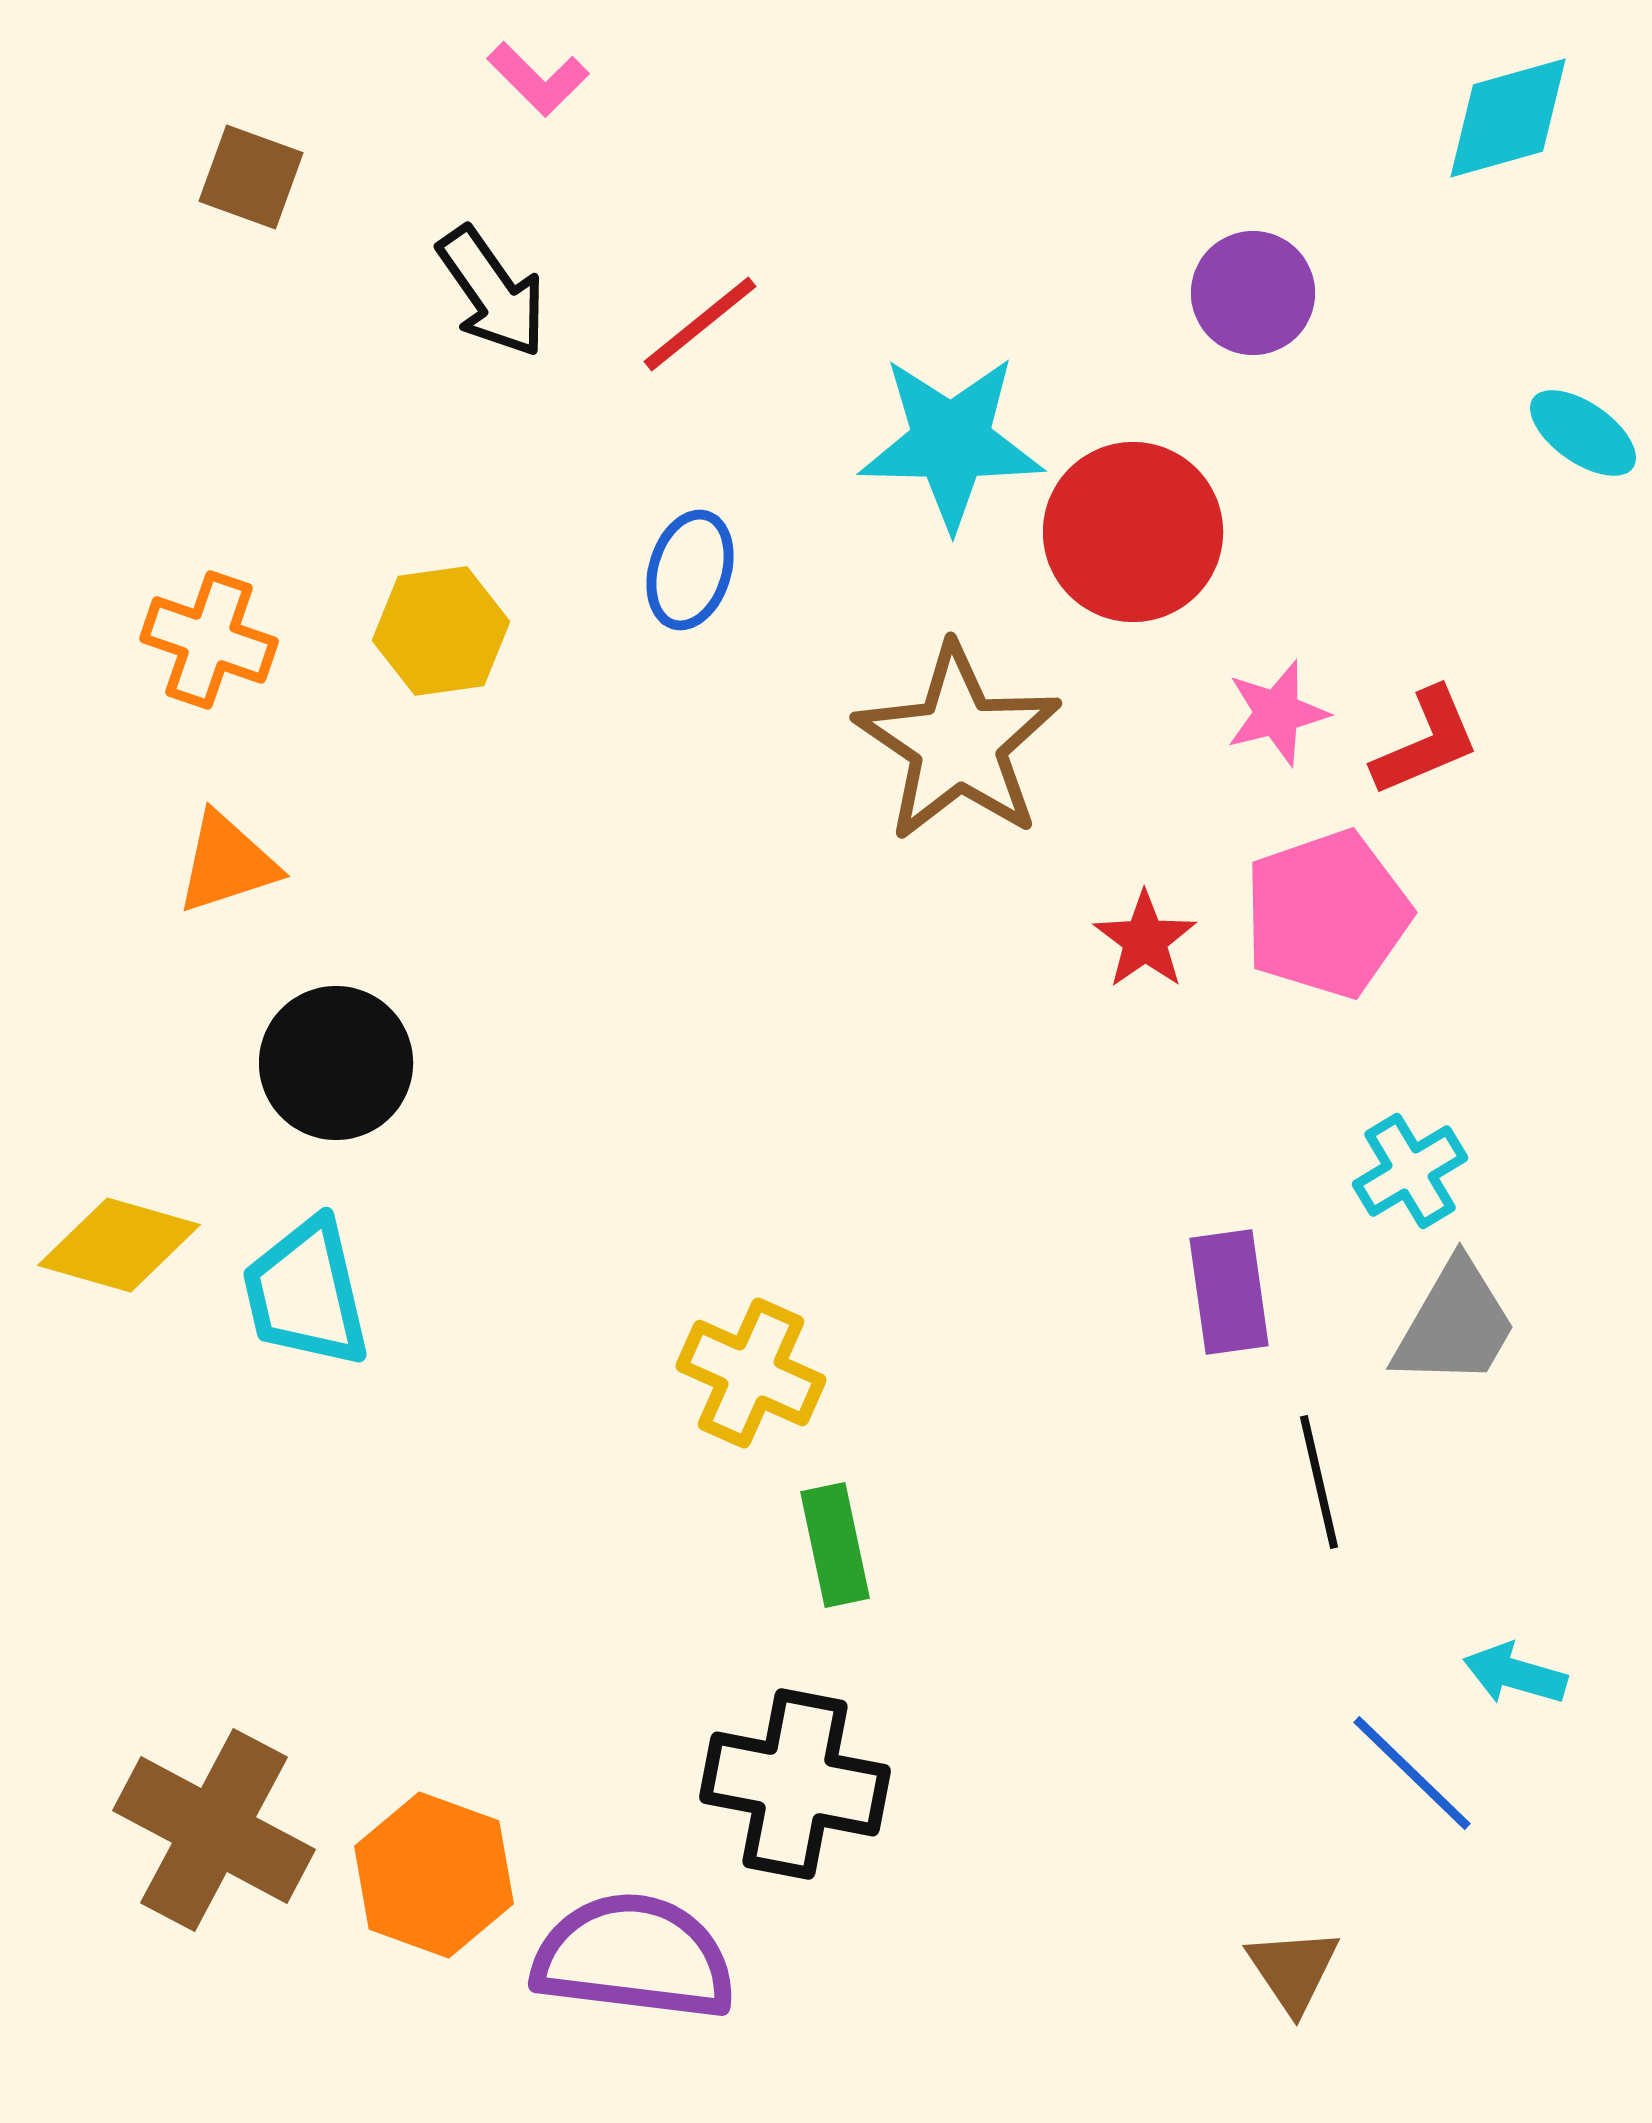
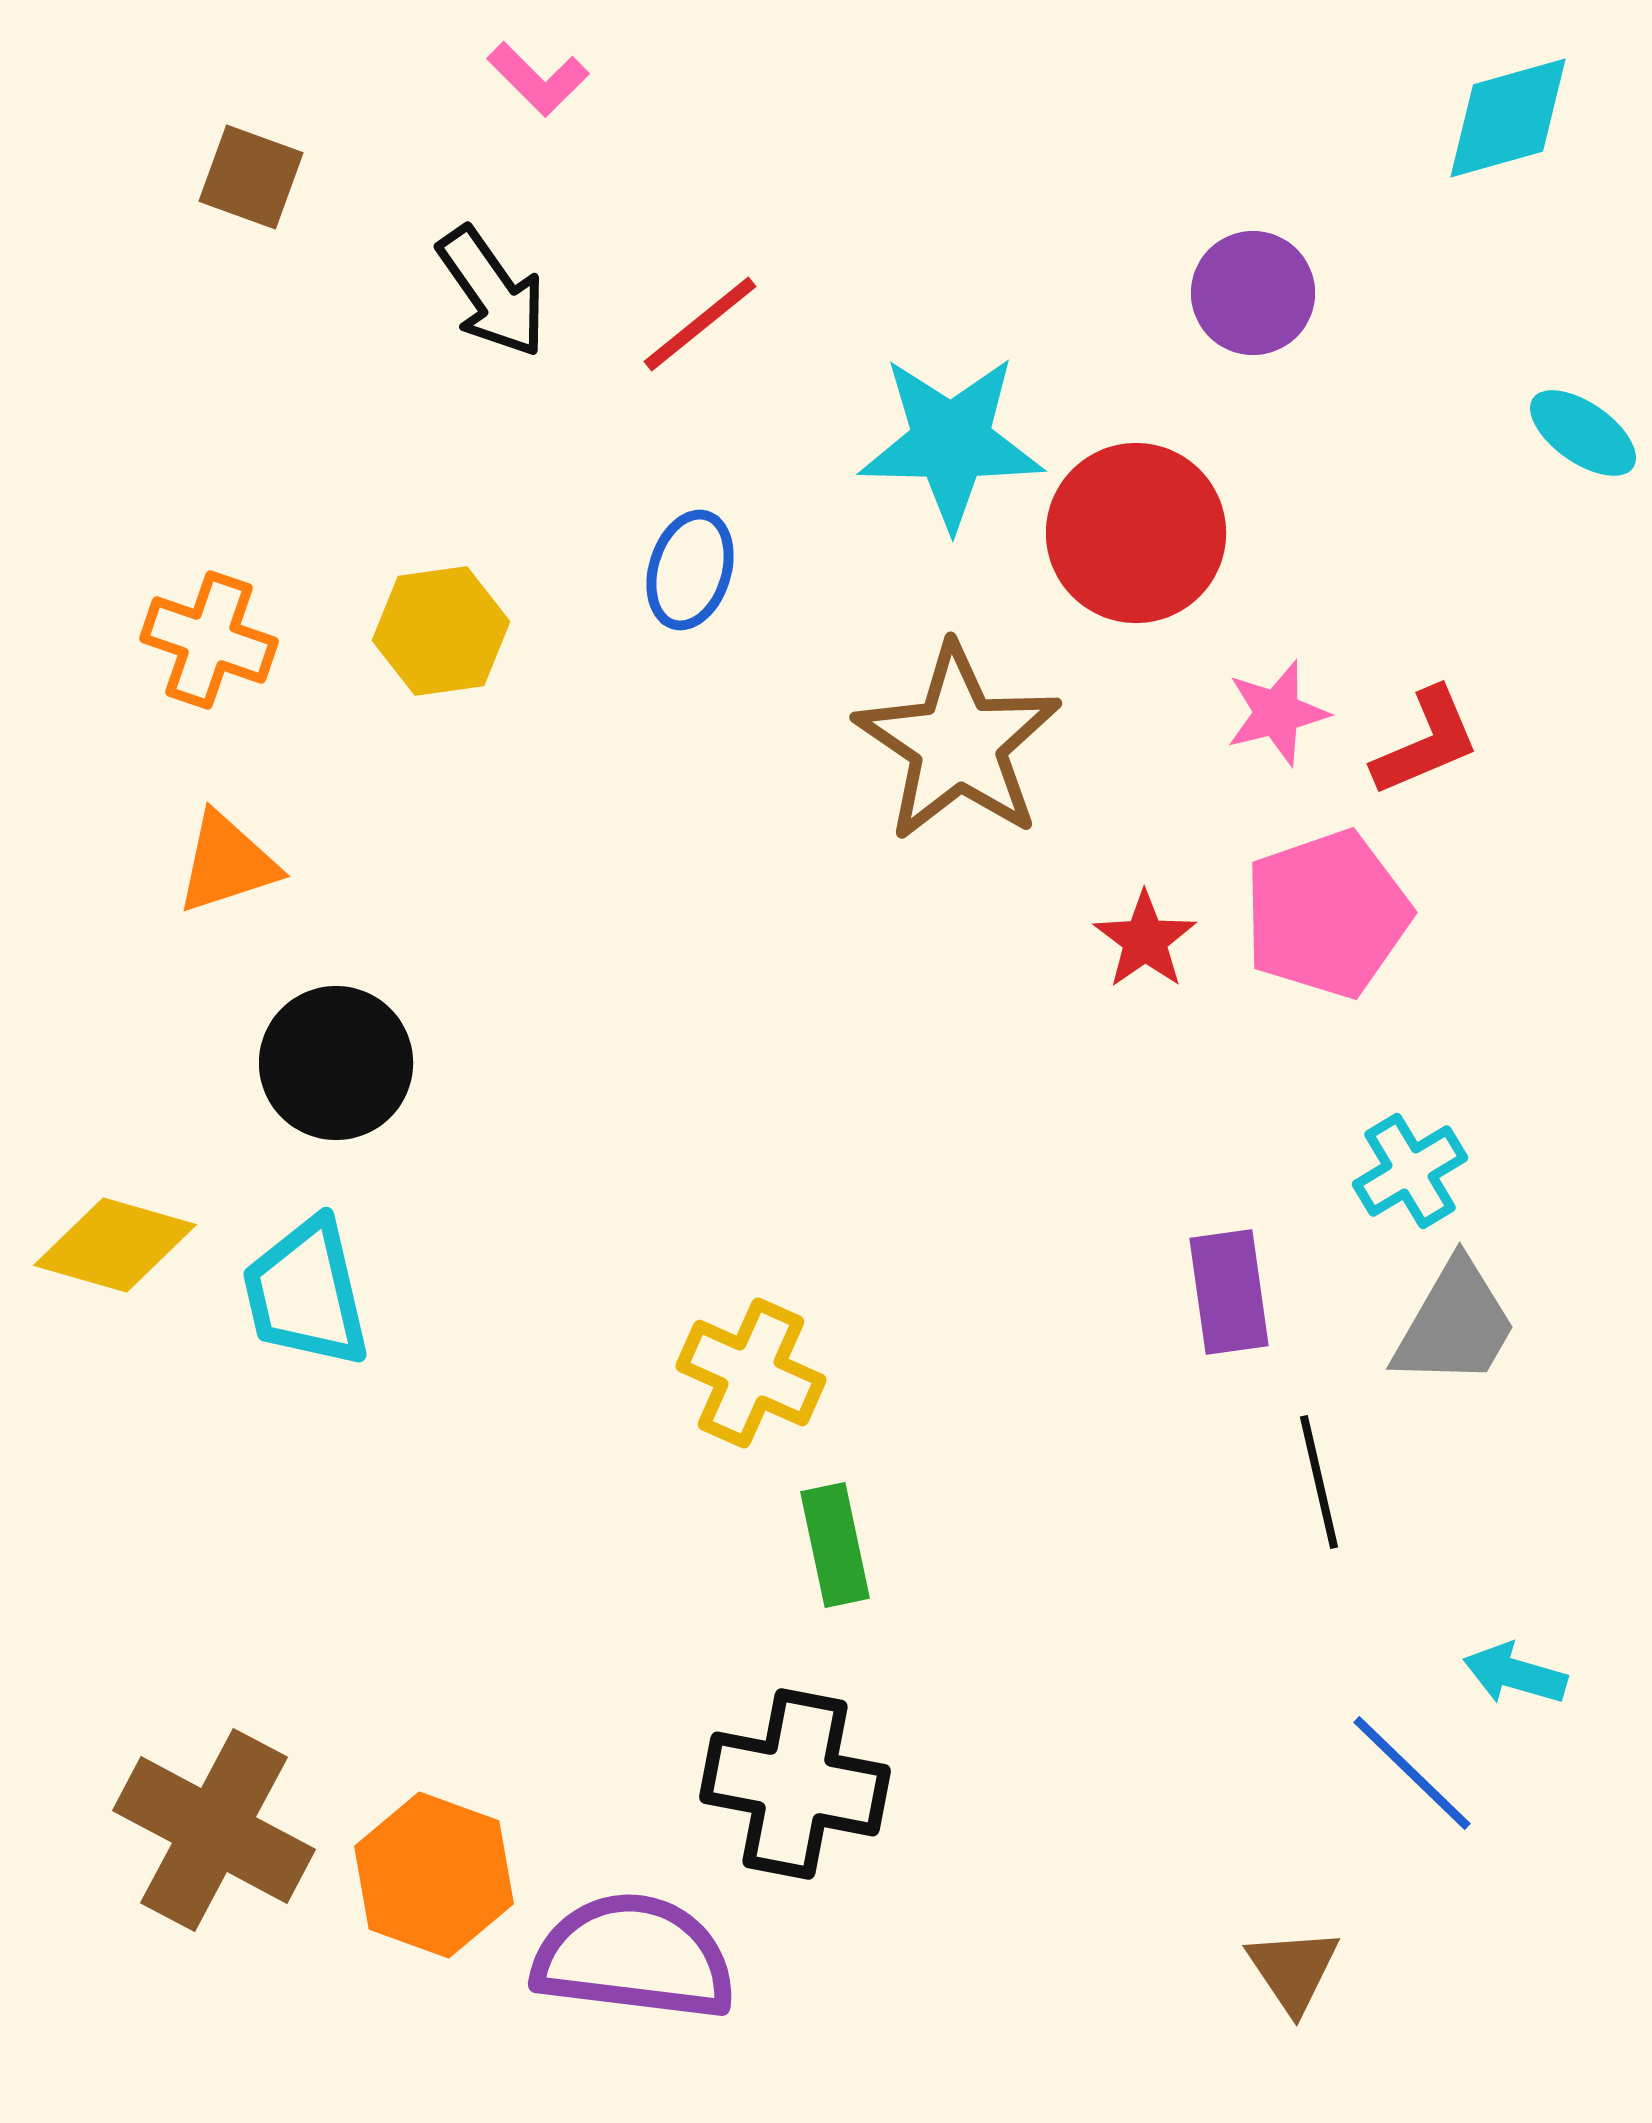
red circle: moved 3 px right, 1 px down
yellow diamond: moved 4 px left
